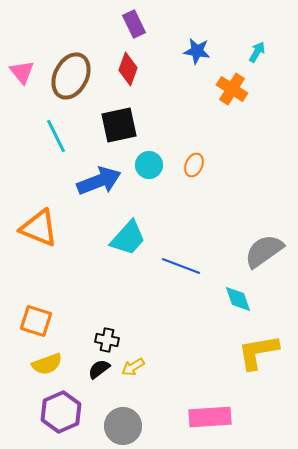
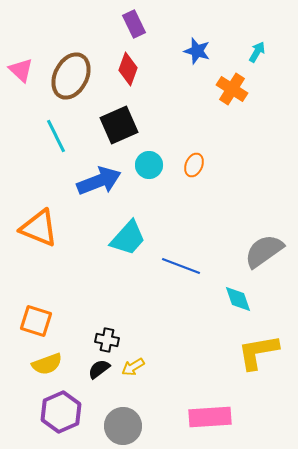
blue star: rotated 8 degrees clockwise
pink triangle: moved 1 px left, 2 px up; rotated 8 degrees counterclockwise
black square: rotated 12 degrees counterclockwise
